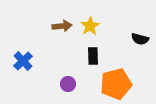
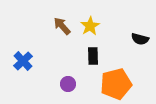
brown arrow: rotated 126 degrees counterclockwise
